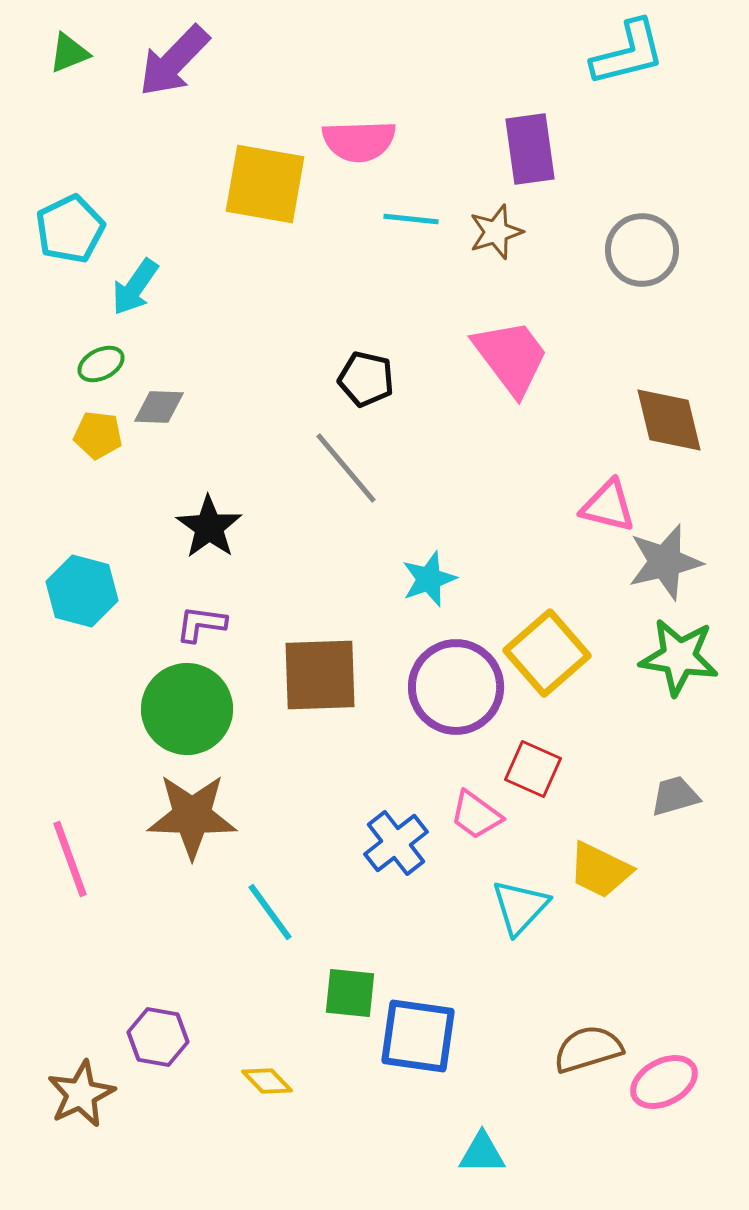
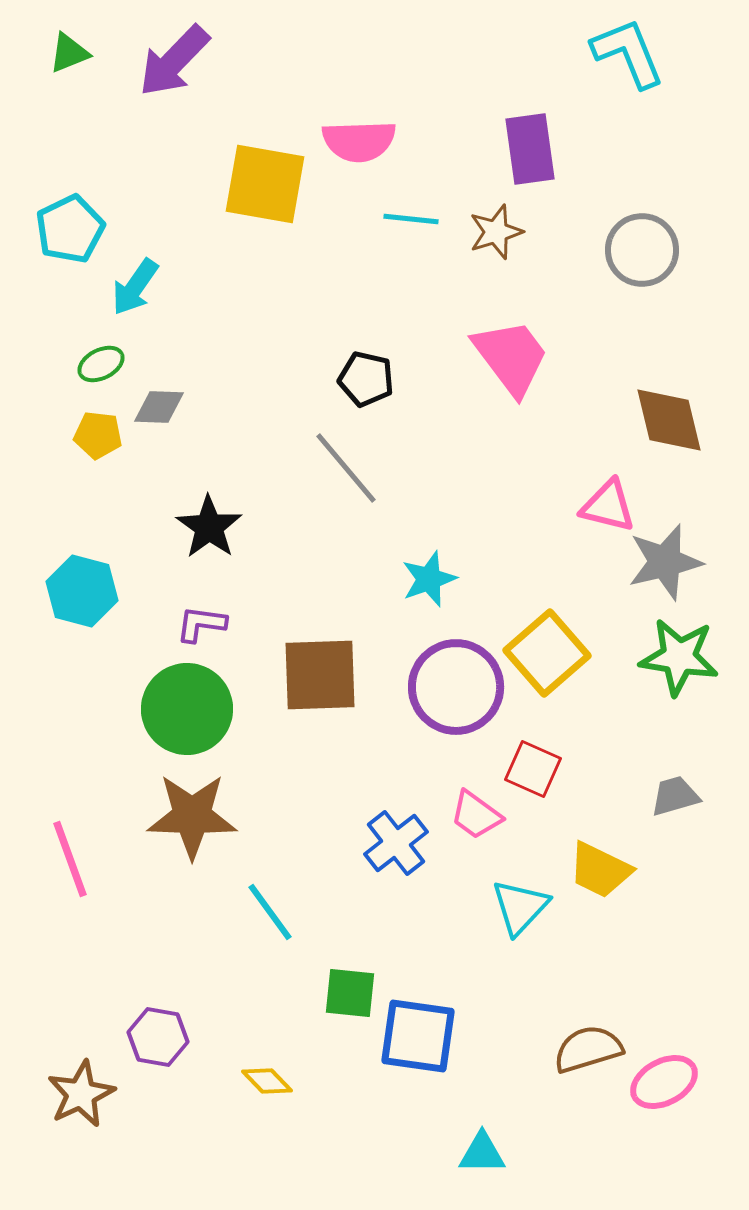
cyan L-shape at (628, 53): rotated 98 degrees counterclockwise
